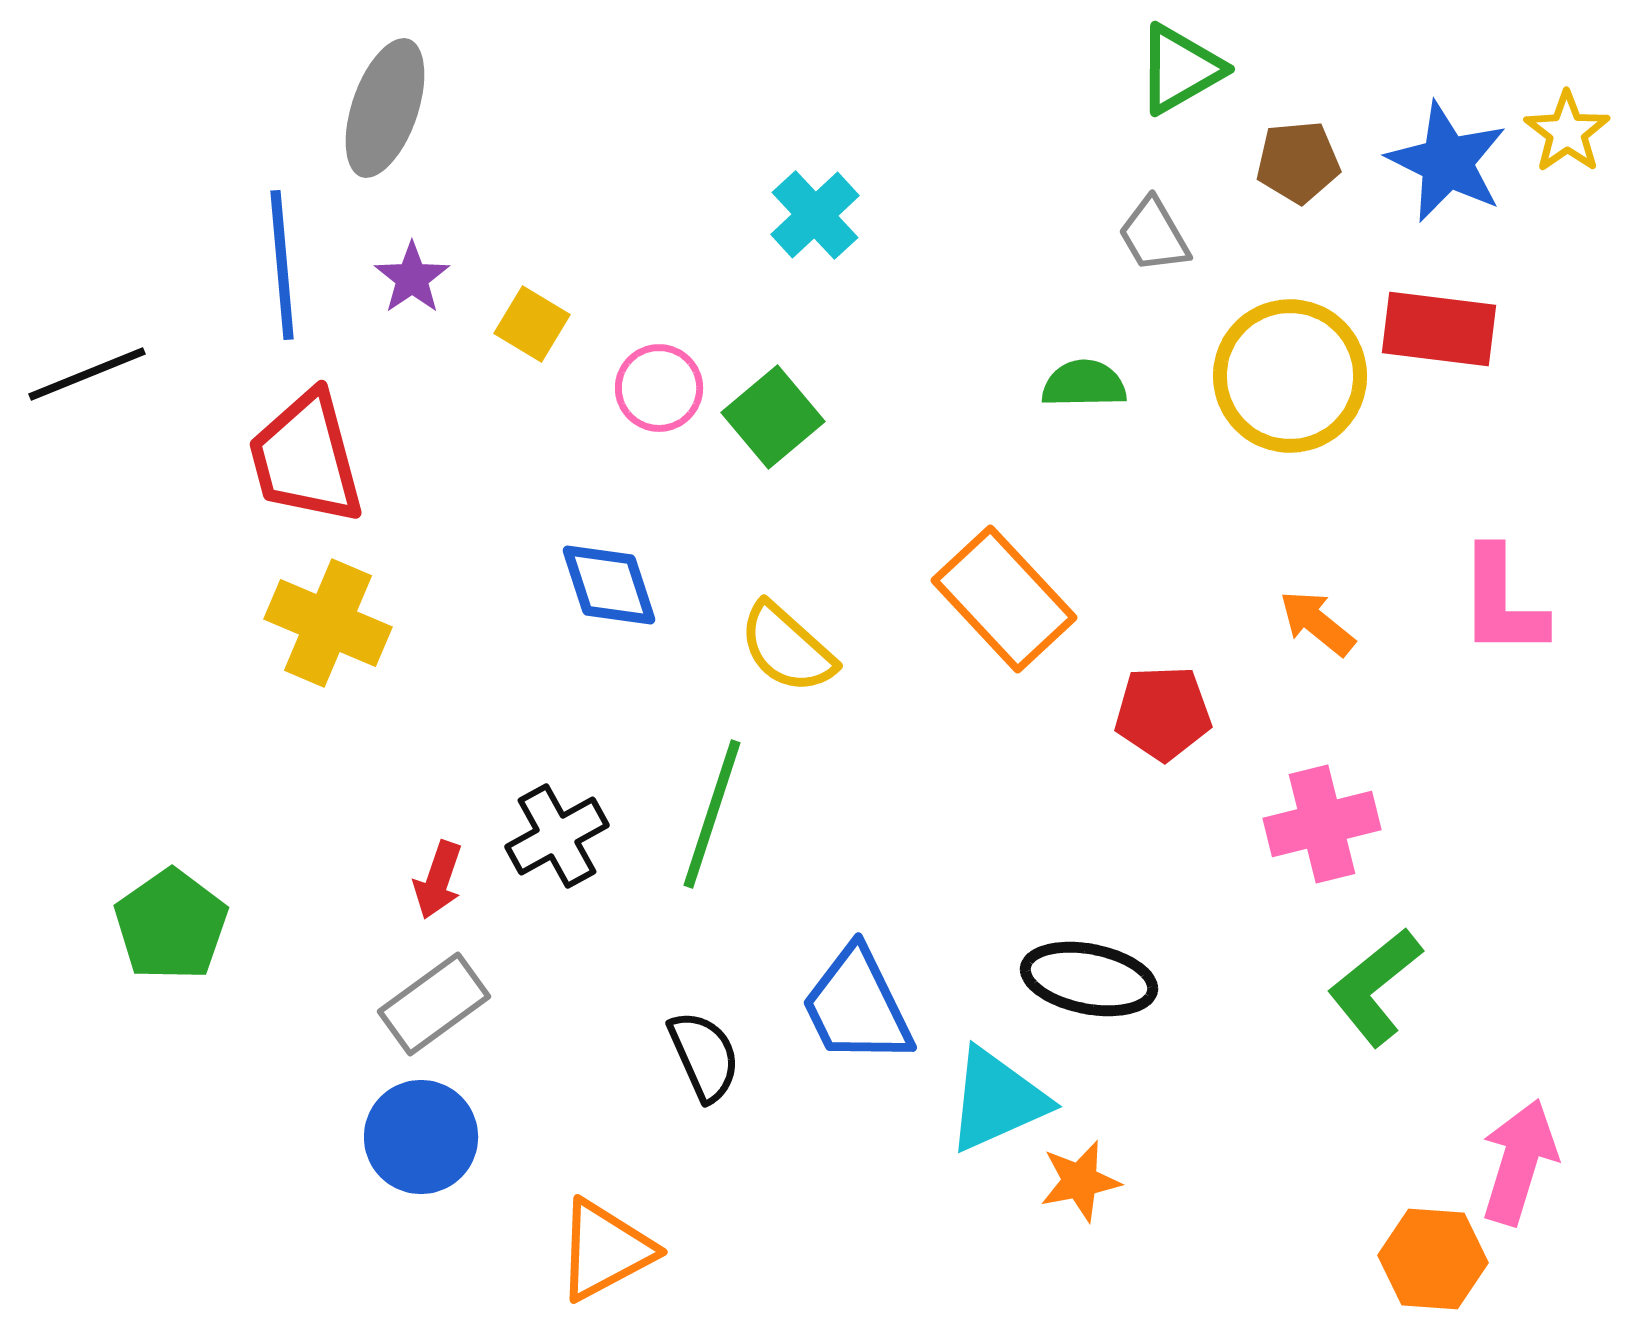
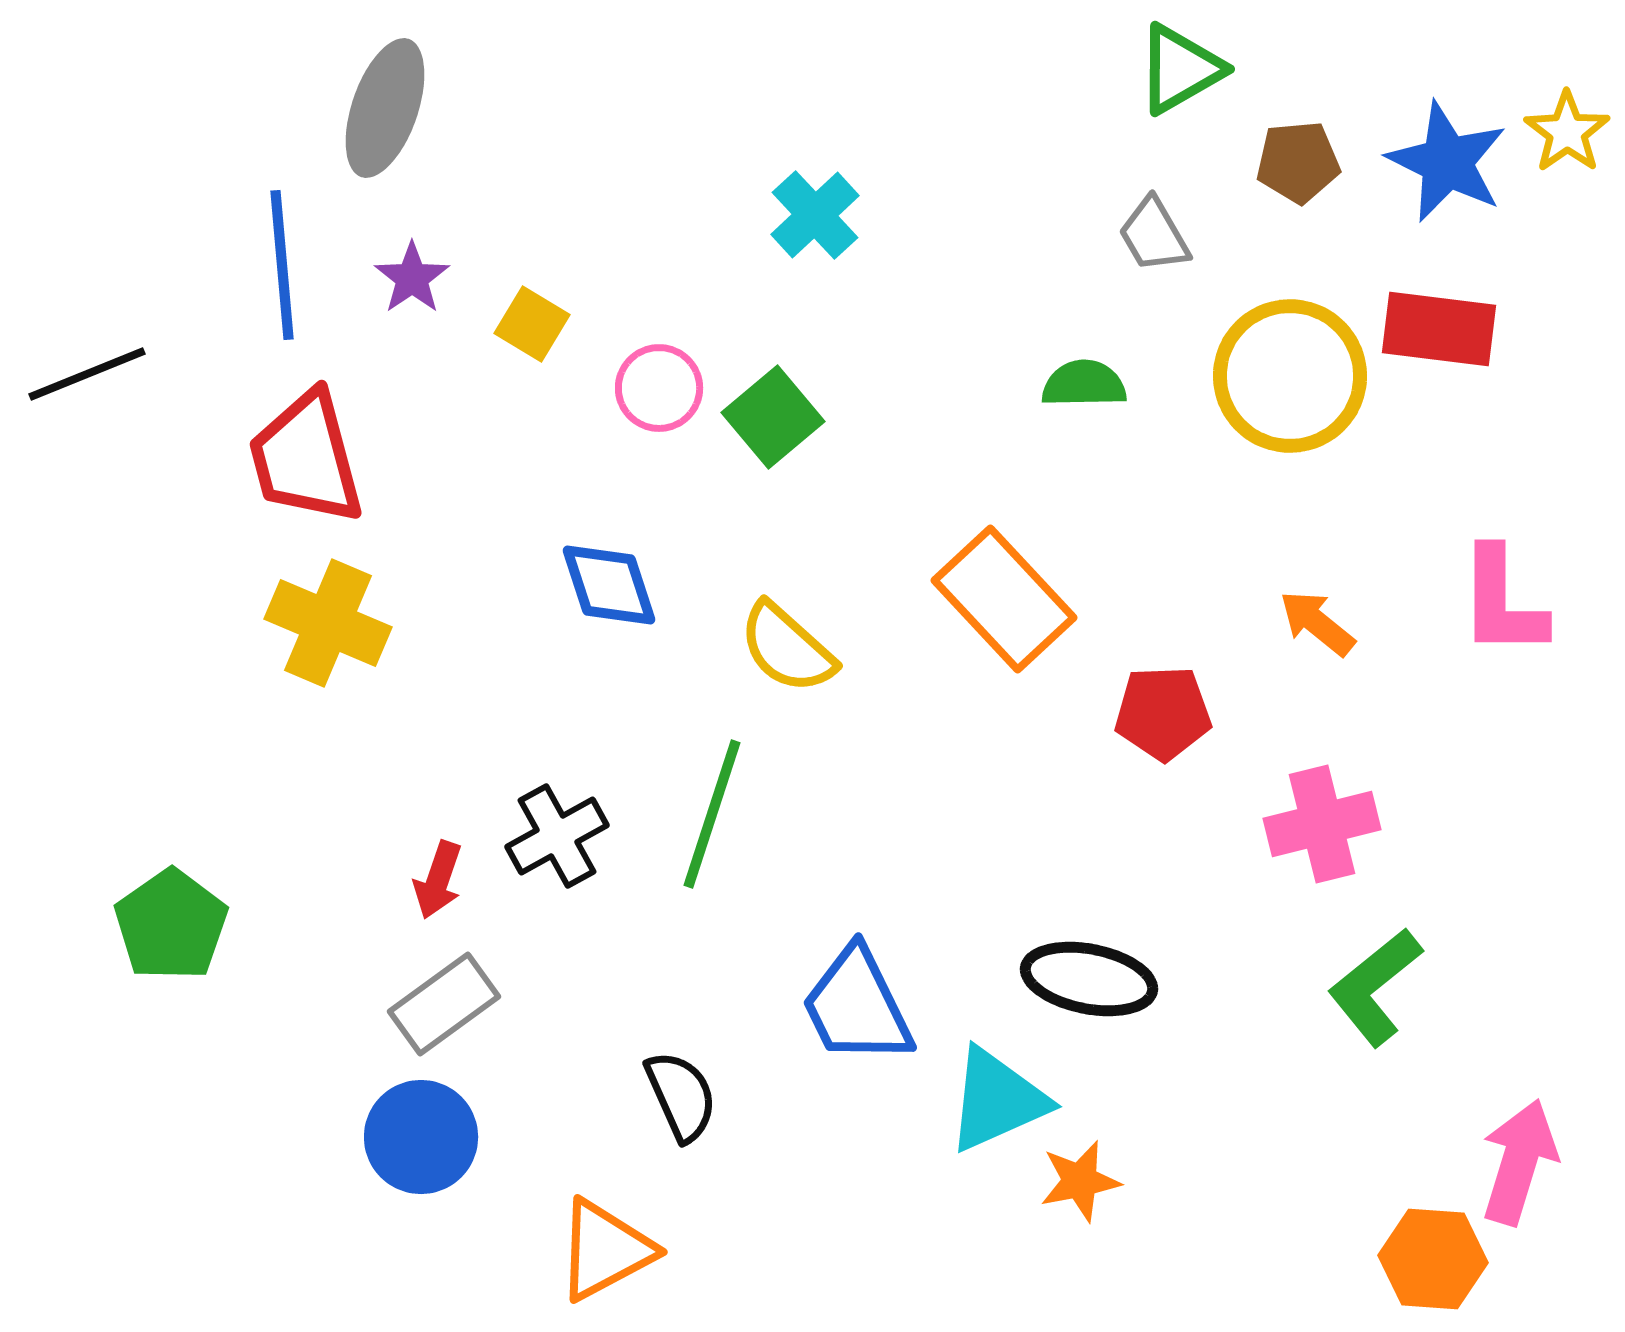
gray rectangle: moved 10 px right
black semicircle: moved 23 px left, 40 px down
